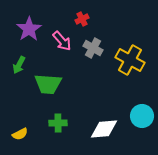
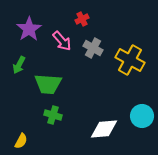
green cross: moved 5 px left, 8 px up; rotated 18 degrees clockwise
yellow semicircle: moved 1 px right, 7 px down; rotated 35 degrees counterclockwise
